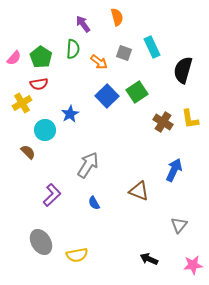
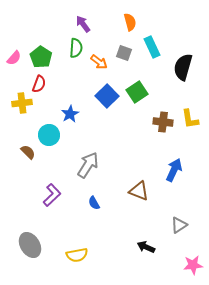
orange semicircle: moved 13 px right, 5 px down
green semicircle: moved 3 px right, 1 px up
black semicircle: moved 3 px up
red semicircle: rotated 60 degrees counterclockwise
yellow cross: rotated 24 degrees clockwise
brown cross: rotated 24 degrees counterclockwise
cyan circle: moved 4 px right, 5 px down
gray triangle: rotated 18 degrees clockwise
gray ellipse: moved 11 px left, 3 px down
black arrow: moved 3 px left, 12 px up
